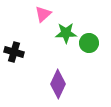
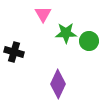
pink triangle: rotated 18 degrees counterclockwise
green circle: moved 2 px up
